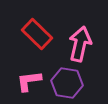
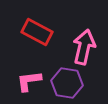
red rectangle: moved 2 px up; rotated 16 degrees counterclockwise
pink arrow: moved 4 px right, 3 px down
